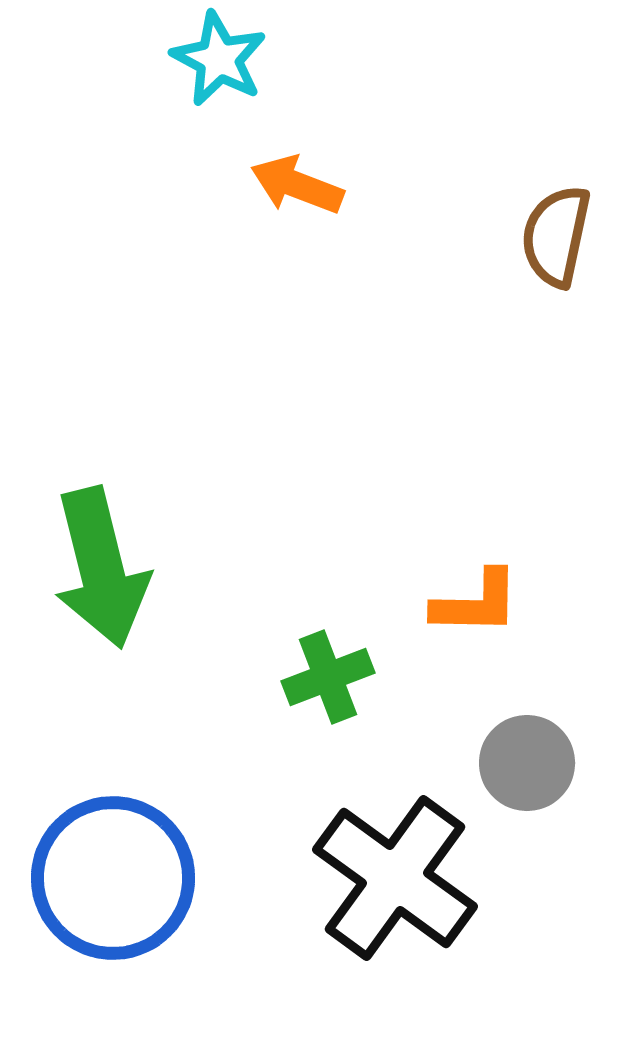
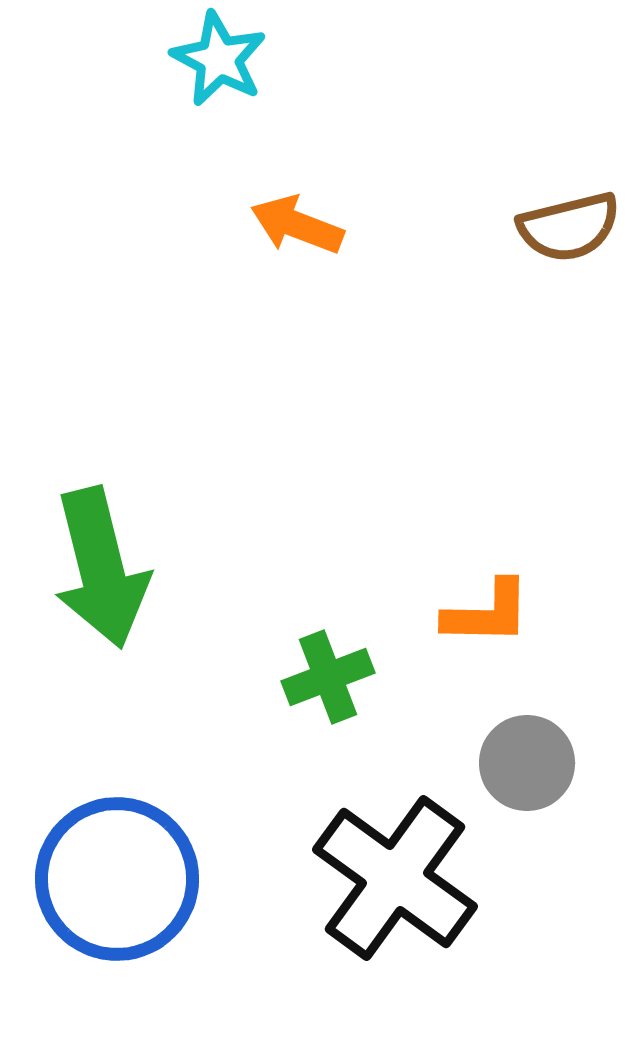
orange arrow: moved 40 px down
brown semicircle: moved 13 px right, 9 px up; rotated 116 degrees counterclockwise
orange L-shape: moved 11 px right, 10 px down
blue circle: moved 4 px right, 1 px down
